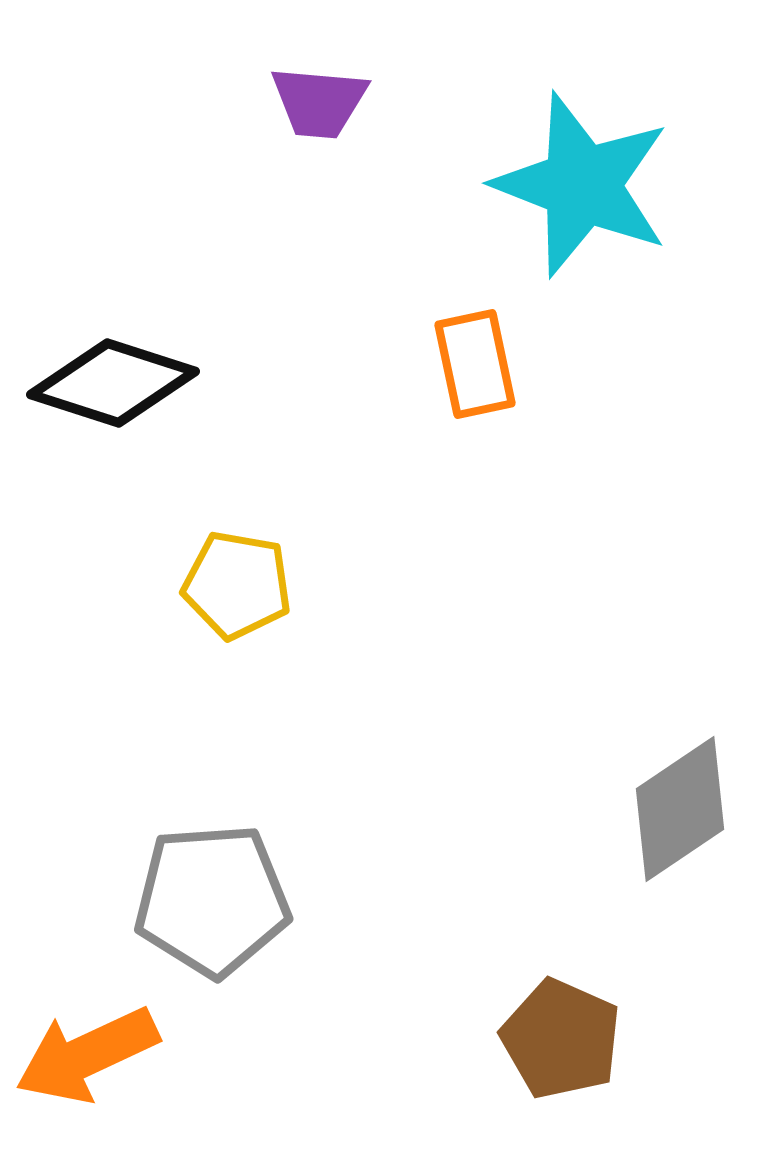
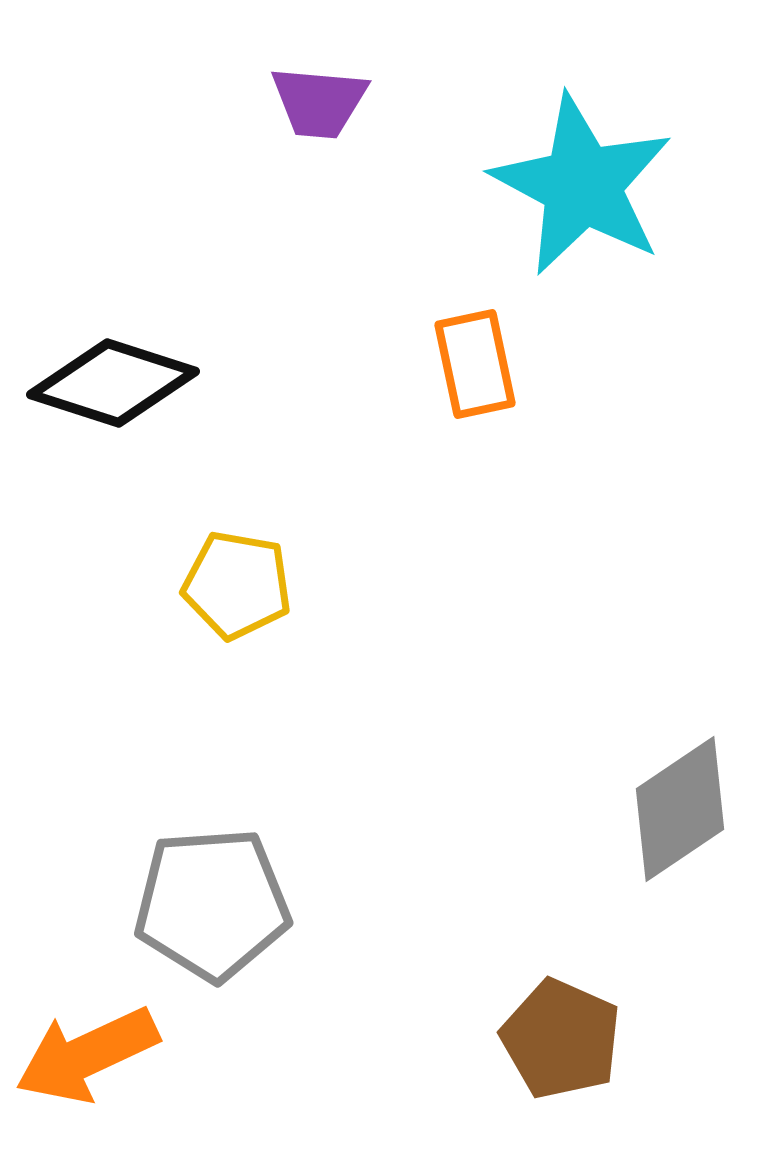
cyan star: rotated 7 degrees clockwise
gray pentagon: moved 4 px down
